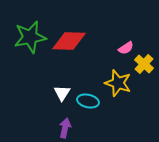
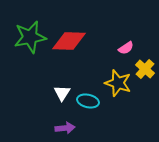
yellow cross: moved 1 px right, 5 px down
purple arrow: rotated 72 degrees clockwise
